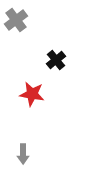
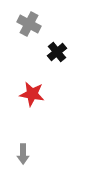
gray cross: moved 13 px right, 4 px down; rotated 25 degrees counterclockwise
black cross: moved 1 px right, 8 px up
